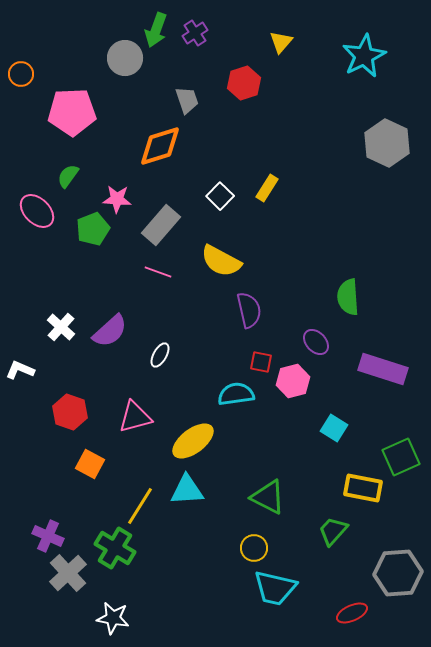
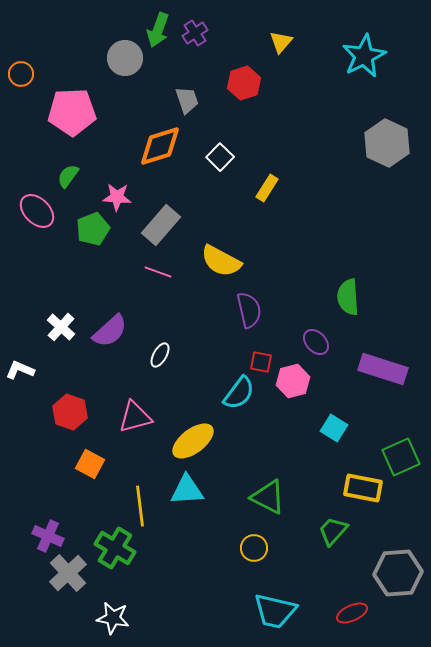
green arrow at (156, 30): moved 2 px right
white square at (220, 196): moved 39 px up
pink star at (117, 199): moved 2 px up
cyan semicircle at (236, 394): moved 3 px right, 1 px up; rotated 135 degrees clockwise
yellow line at (140, 506): rotated 39 degrees counterclockwise
cyan trapezoid at (275, 588): moved 23 px down
